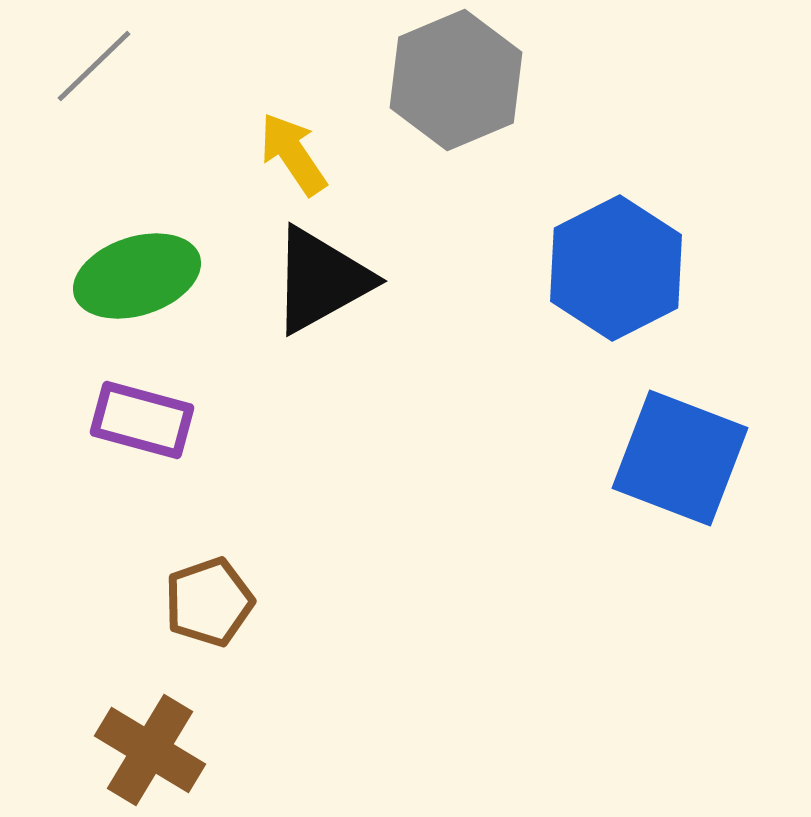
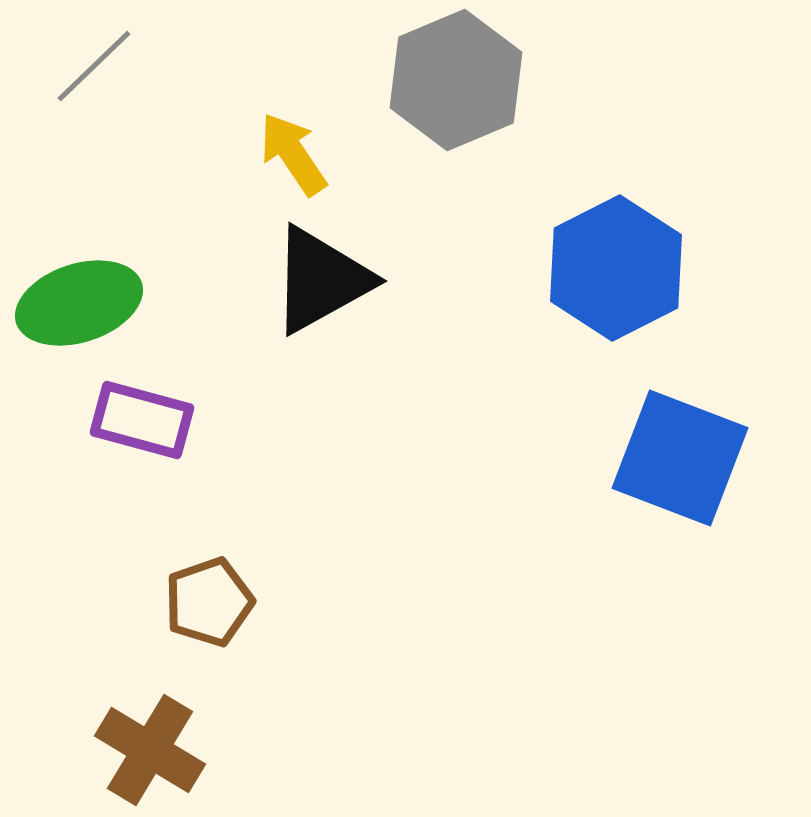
green ellipse: moved 58 px left, 27 px down
